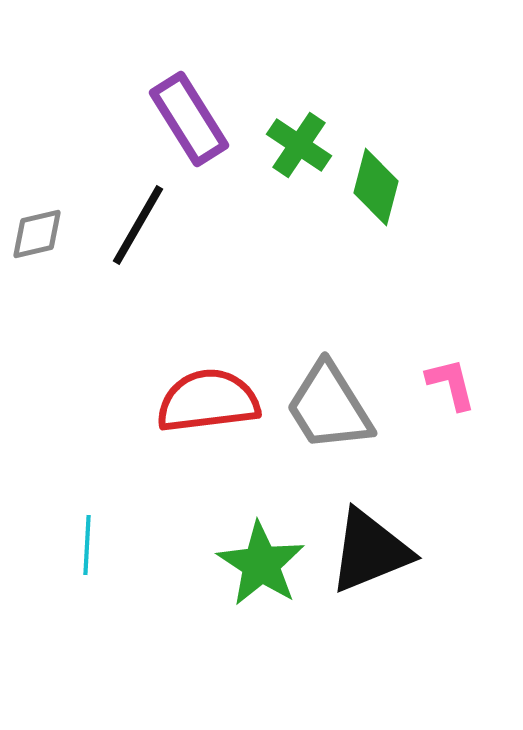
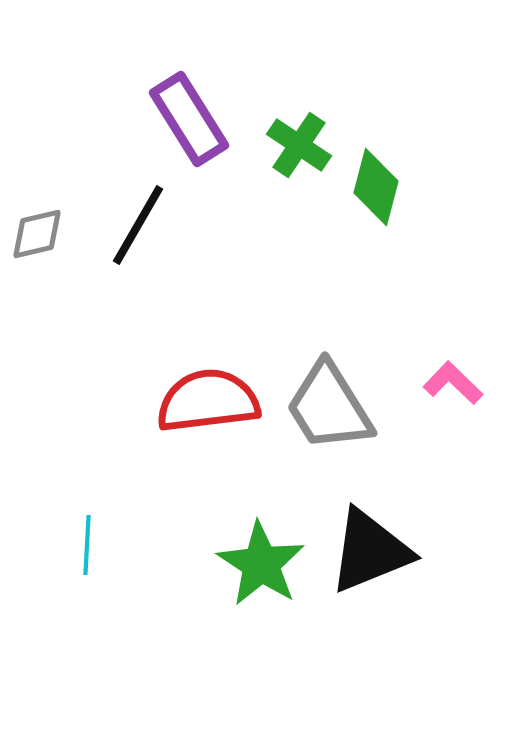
pink L-shape: moved 2 px right, 1 px up; rotated 32 degrees counterclockwise
